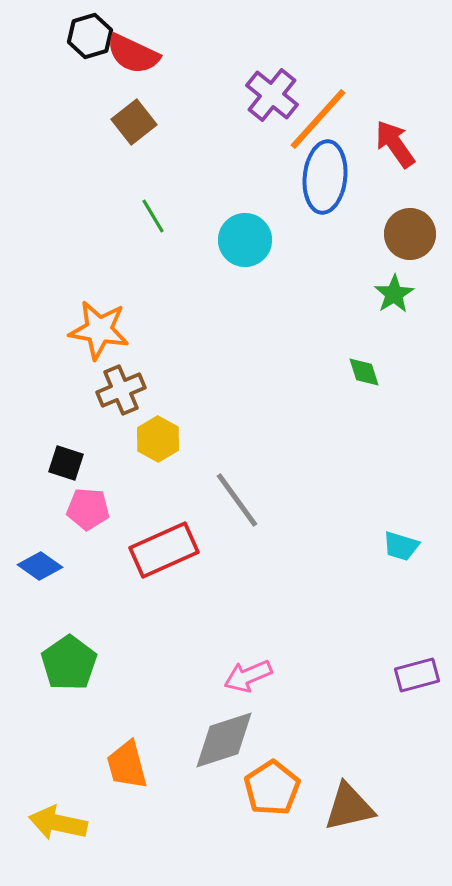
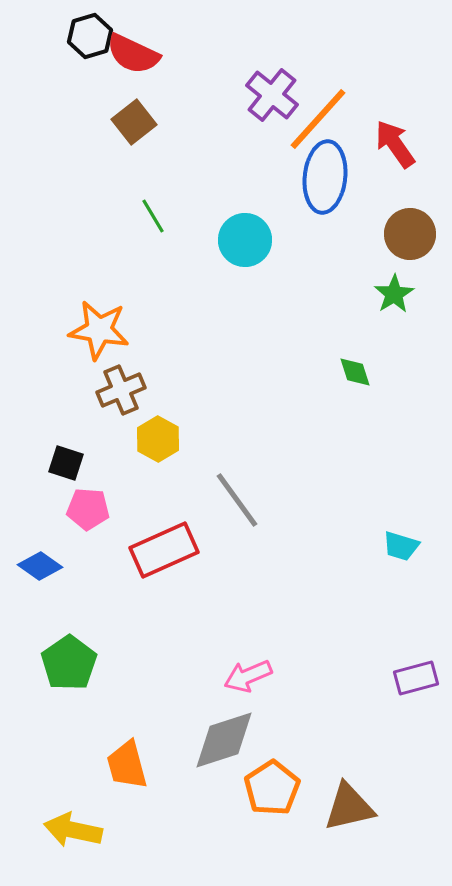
green diamond: moved 9 px left
purple rectangle: moved 1 px left, 3 px down
yellow arrow: moved 15 px right, 7 px down
